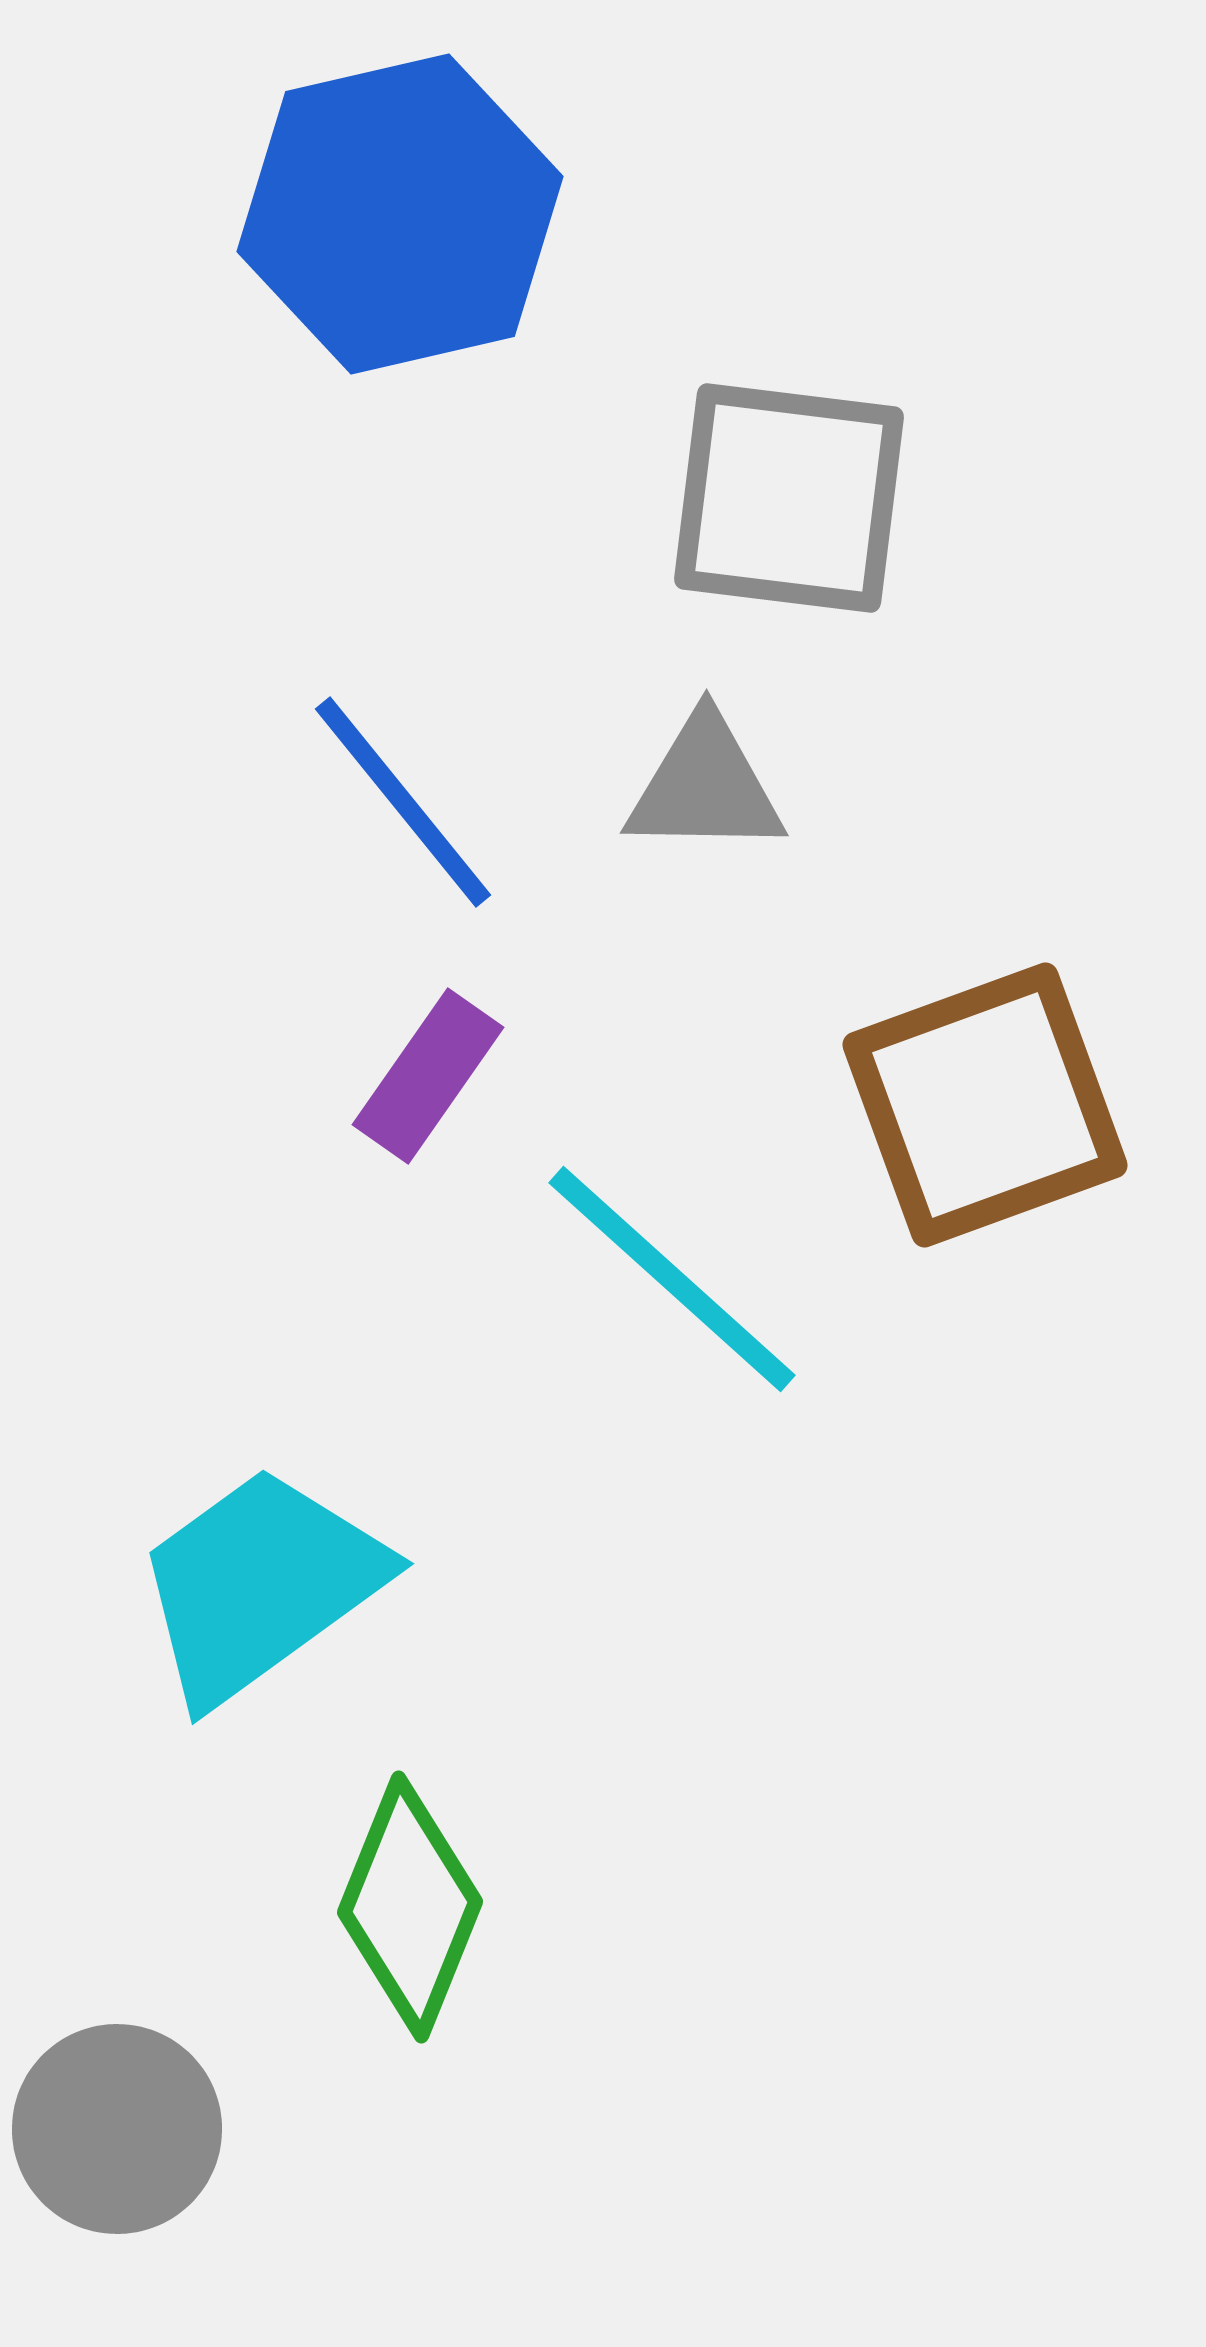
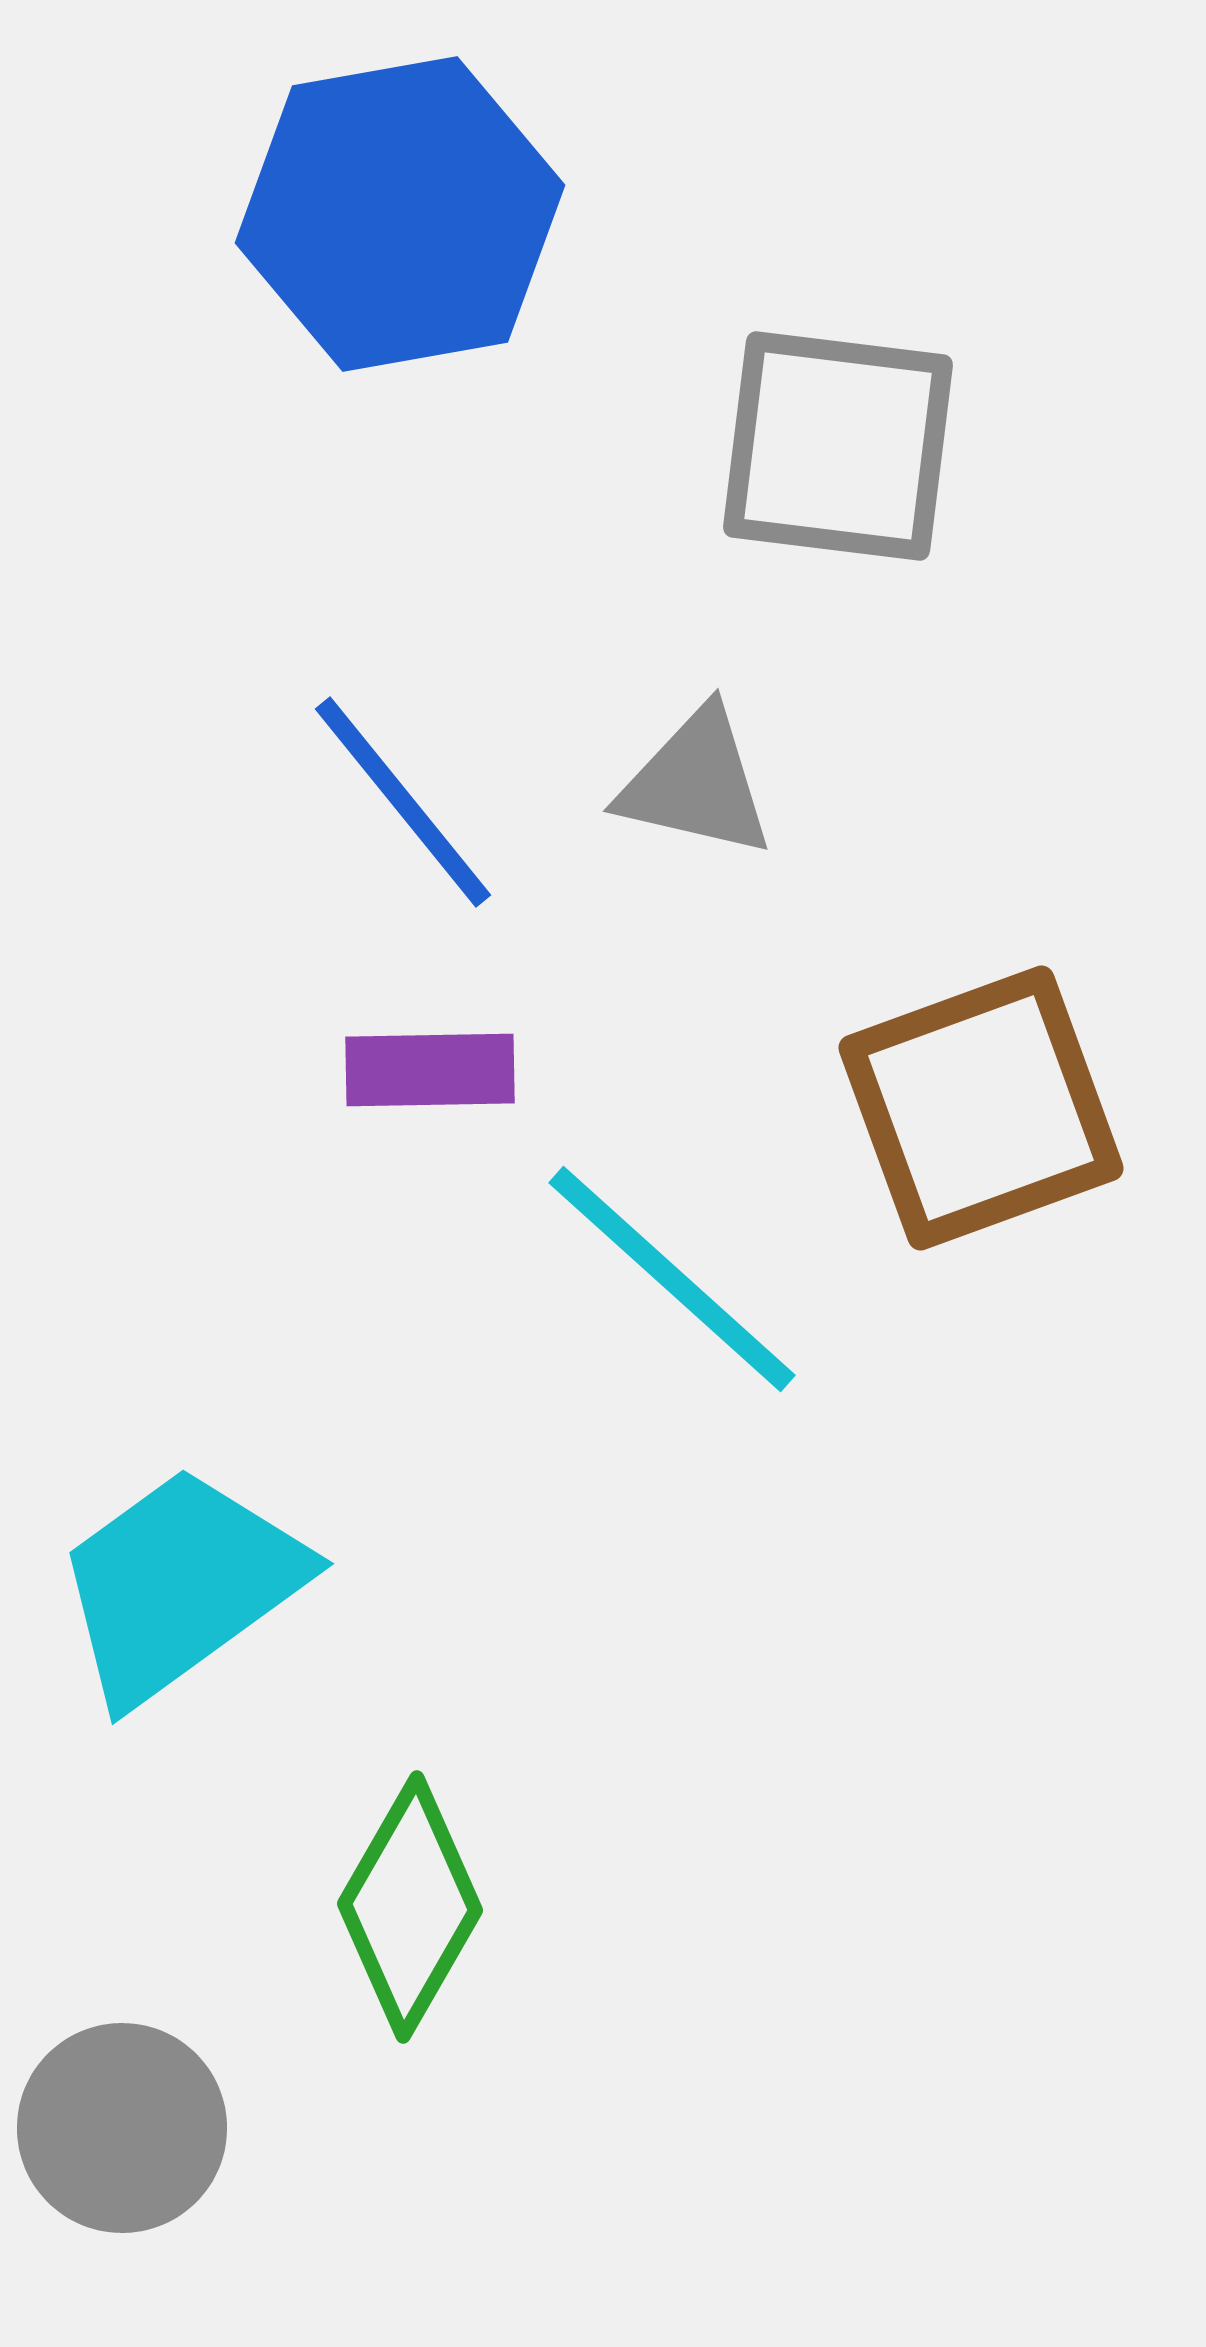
blue hexagon: rotated 3 degrees clockwise
gray square: moved 49 px right, 52 px up
gray triangle: moved 9 px left, 3 px up; rotated 12 degrees clockwise
purple rectangle: moved 2 px right, 6 px up; rotated 54 degrees clockwise
brown square: moved 4 px left, 3 px down
cyan trapezoid: moved 80 px left
green diamond: rotated 8 degrees clockwise
gray circle: moved 5 px right, 1 px up
